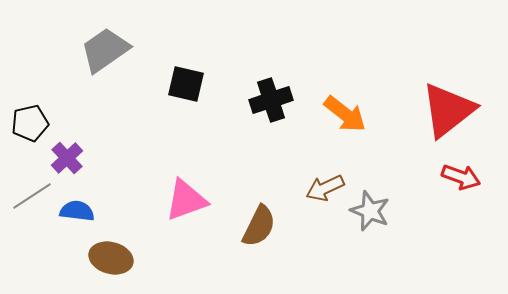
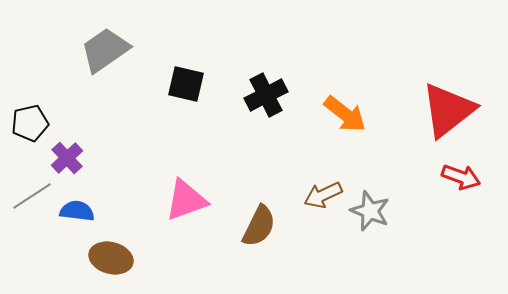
black cross: moved 5 px left, 5 px up; rotated 9 degrees counterclockwise
brown arrow: moved 2 px left, 7 px down
